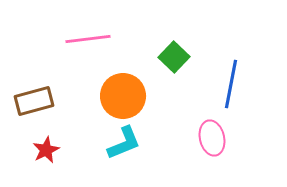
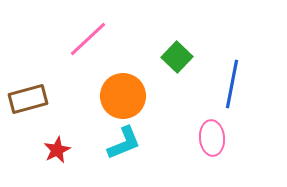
pink line: rotated 36 degrees counterclockwise
green square: moved 3 px right
blue line: moved 1 px right
brown rectangle: moved 6 px left, 2 px up
pink ellipse: rotated 8 degrees clockwise
red star: moved 11 px right
